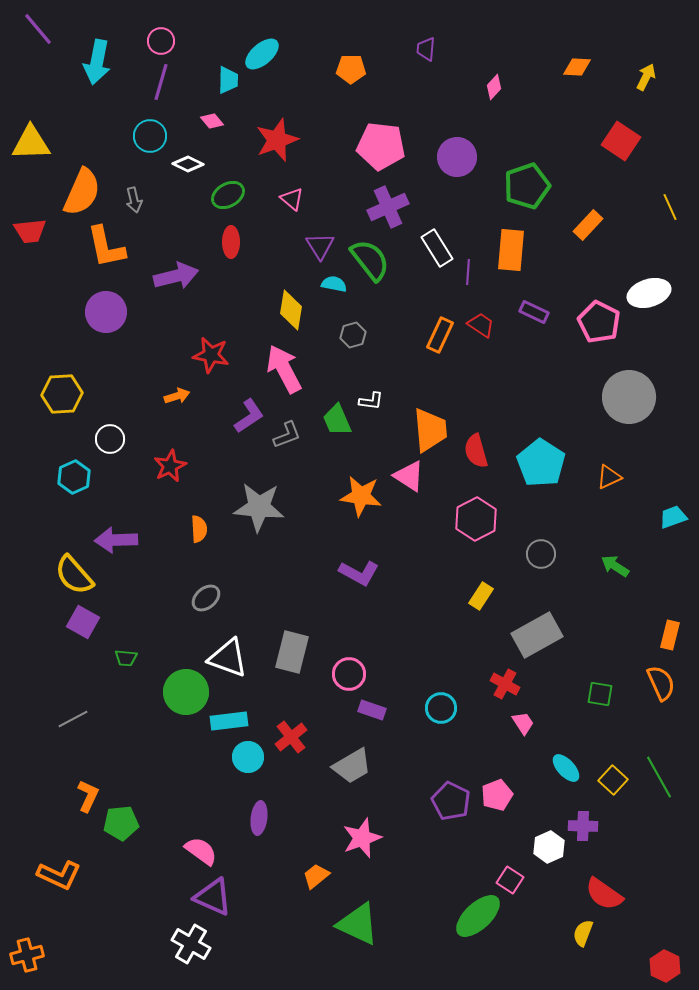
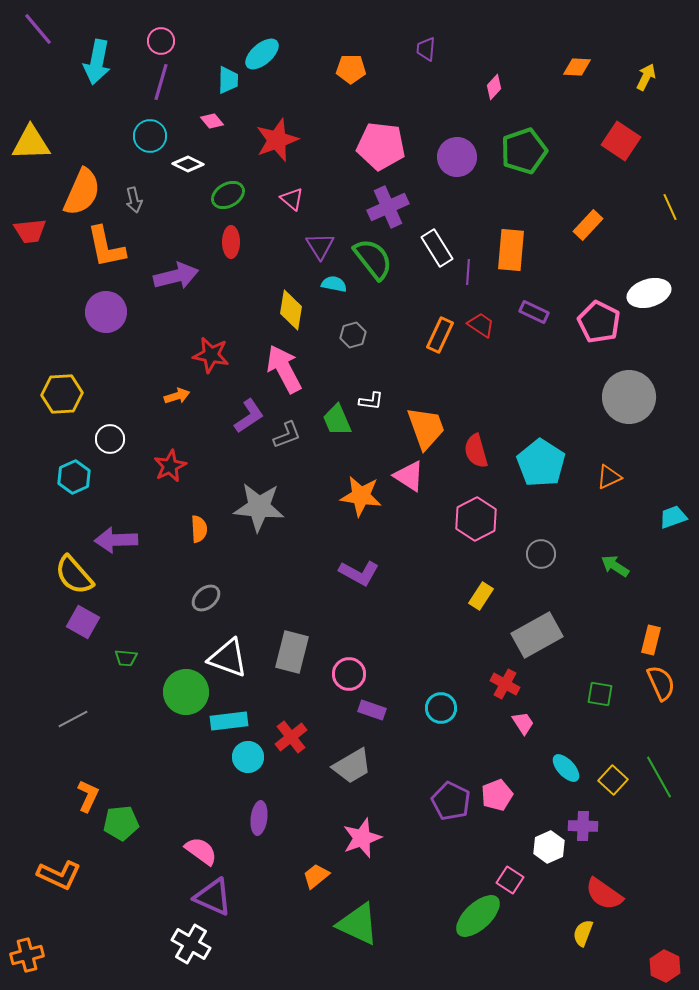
green pentagon at (527, 186): moved 3 px left, 35 px up
green semicircle at (370, 260): moved 3 px right, 1 px up
orange trapezoid at (430, 430): moved 4 px left, 2 px up; rotated 15 degrees counterclockwise
orange rectangle at (670, 635): moved 19 px left, 5 px down
